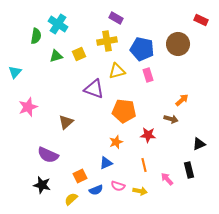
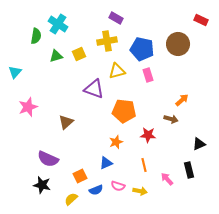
purple semicircle: moved 4 px down
